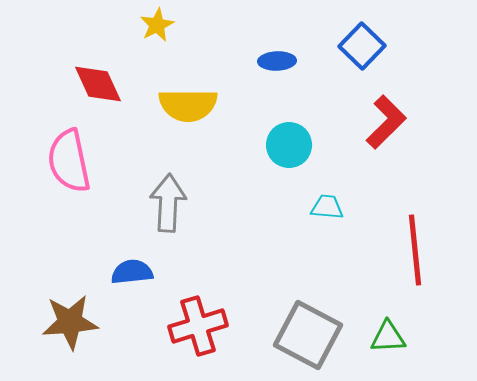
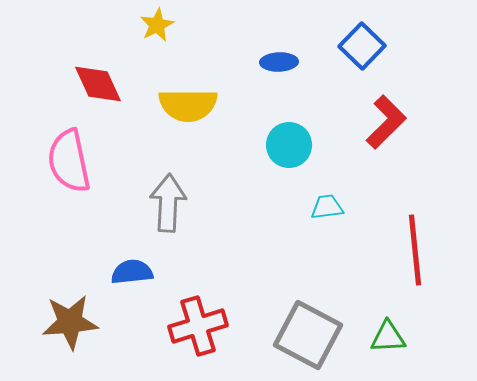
blue ellipse: moved 2 px right, 1 px down
cyan trapezoid: rotated 12 degrees counterclockwise
